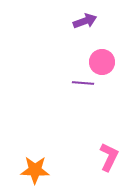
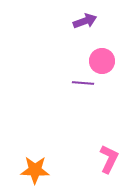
pink circle: moved 1 px up
pink L-shape: moved 2 px down
